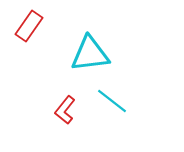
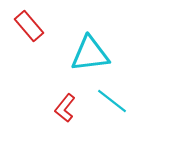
red rectangle: rotated 76 degrees counterclockwise
red L-shape: moved 2 px up
